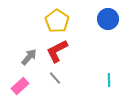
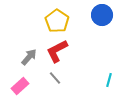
blue circle: moved 6 px left, 4 px up
cyan line: rotated 16 degrees clockwise
